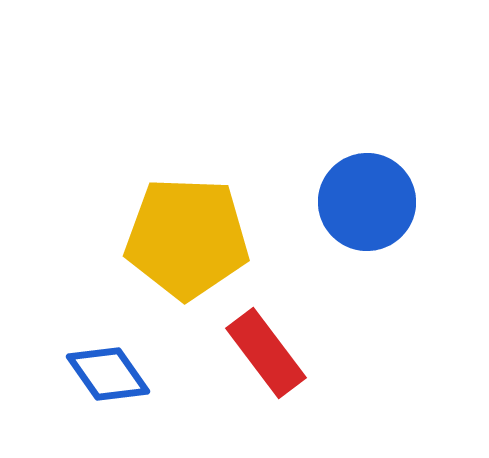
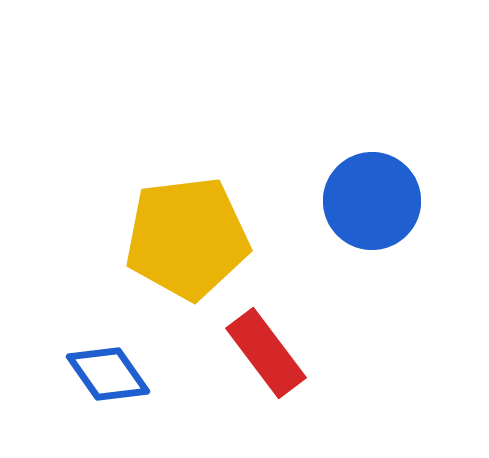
blue circle: moved 5 px right, 1 px up
yellow pentagon: rotated 9 degrees counterclockwise
